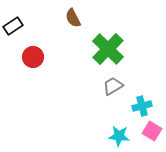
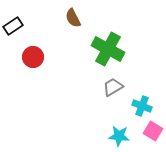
green cross: rotated 16 degrees counterclockwise
gray trapezoid: moved 1 px down
cyan cross: rotated 36 degrees clockwise
pink square: moved 1 px right
